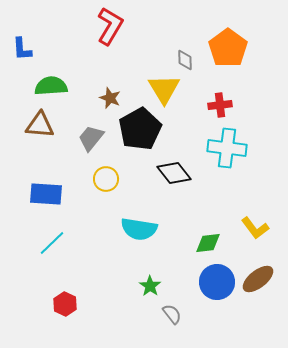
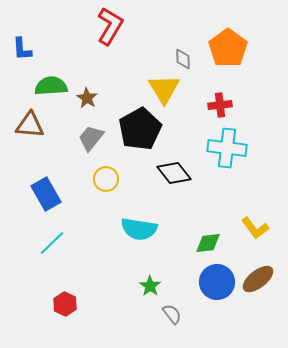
gray diamond: moved 2 px left, 1 px up
brown star: moved 23 px left; rotated 10 degrees clockwise
brown triangle: moved 10 px left
blue rectangle: rotated 56 degrees clockwise
